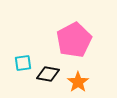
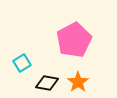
cyan square: moved 1 px left; rotated 24 degrees counterclockwise
black diamond: moved 1 px left, 9 px down
